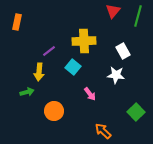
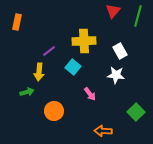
white rectangle: moved 3 px left
orange arrow: rotated 42 degrees counterclockwise
